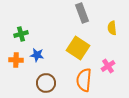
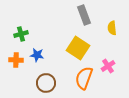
gray rectangle: moved 2 px right, 2 px down
orange semicircle: moved 2 px up; rotated 15 degrees clockwise
